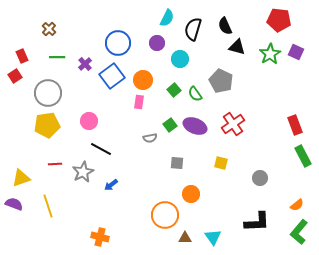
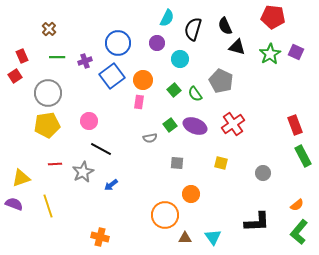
red pentagon at (279, 20): moved 6 px left, 3 px up
purple cross at (85, 64): moved 3 px up; rotated 24 degrees clockwise
gray circle at (260, 178): moved 3 px right, 5 px up
